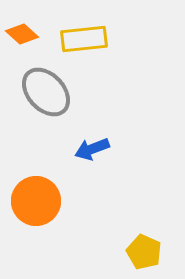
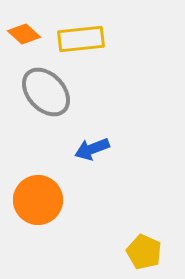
orange diamond: moved 2 px right
yellow rectangle: moved 3 px left
orange circle: moved 2 px right, 1 px up
